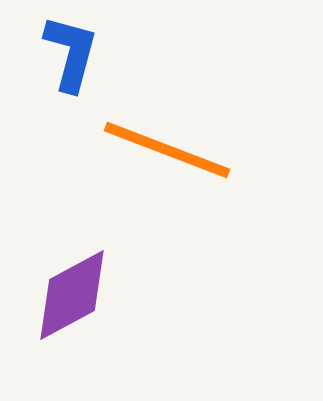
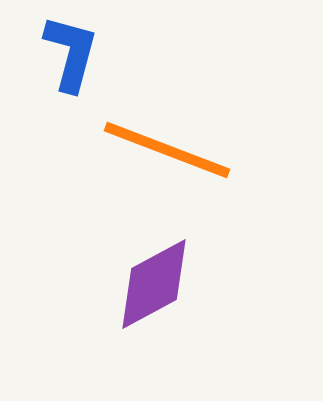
purple diamond: moved 82 px right, 11 px up
